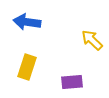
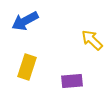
blue arrow: moved 2 px left, 1 px up; rotated 36 degrees counterclockwise
purple rectangle: moved 1 px up
